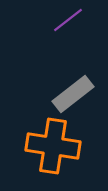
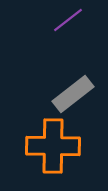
orange cross: rotated 8 degrees counterclockwise
